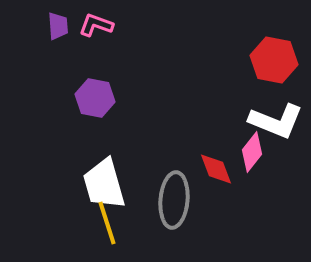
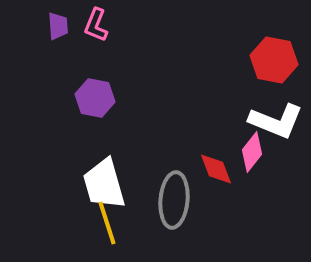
pink L-shape: rotated 88 degrees counterclockwise
